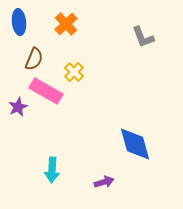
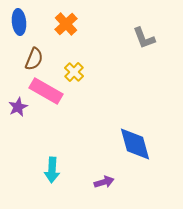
gray L-shape: moved 1 px right, 1 px down
